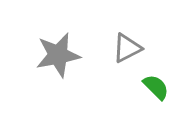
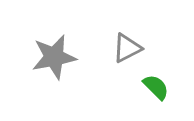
gray star: moved 4 px left, 2 px down
